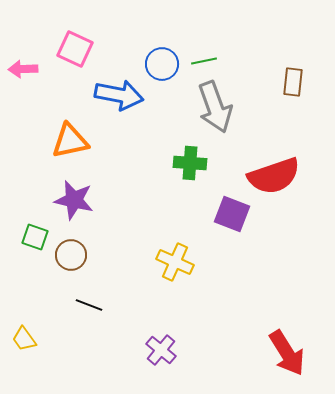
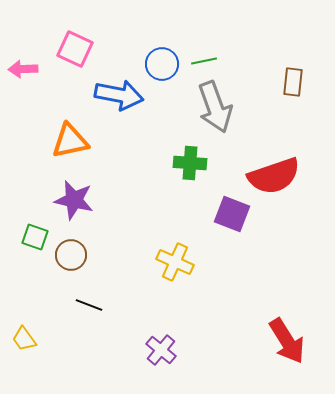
red arrow: moved 12 px up
